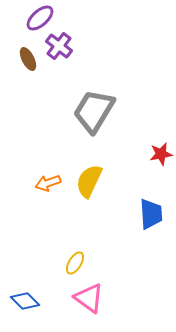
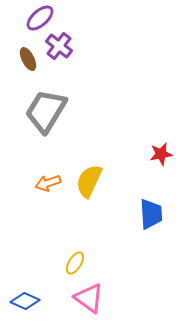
gray trapezoid: moved 48 px left
blue diamond: rotated 20 degrees counterclockwise
